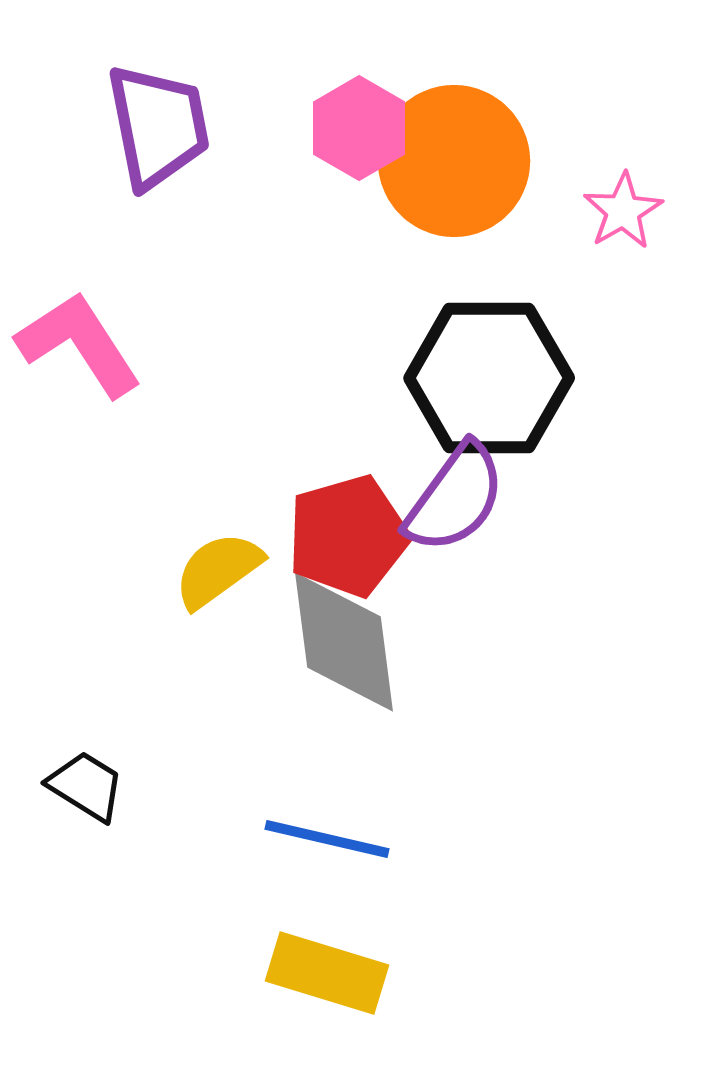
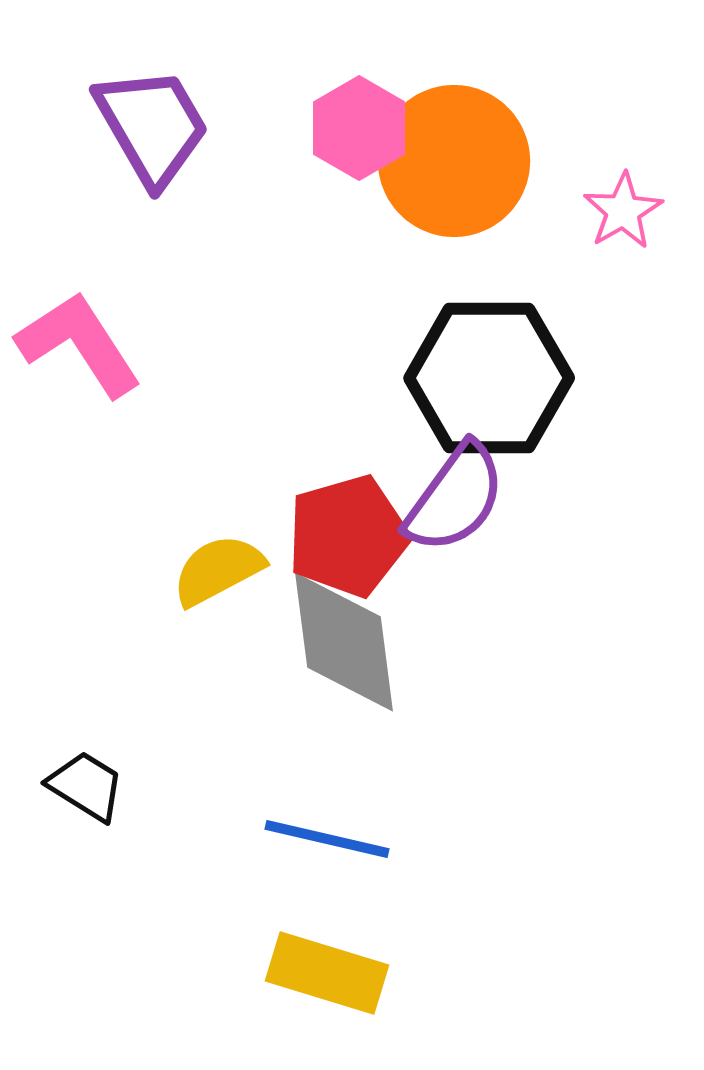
purple trapezoid: moved 6 px left; rotated 19 degrees counterclockwise
yellow semicircle: rotated 8 degrees clockwise
